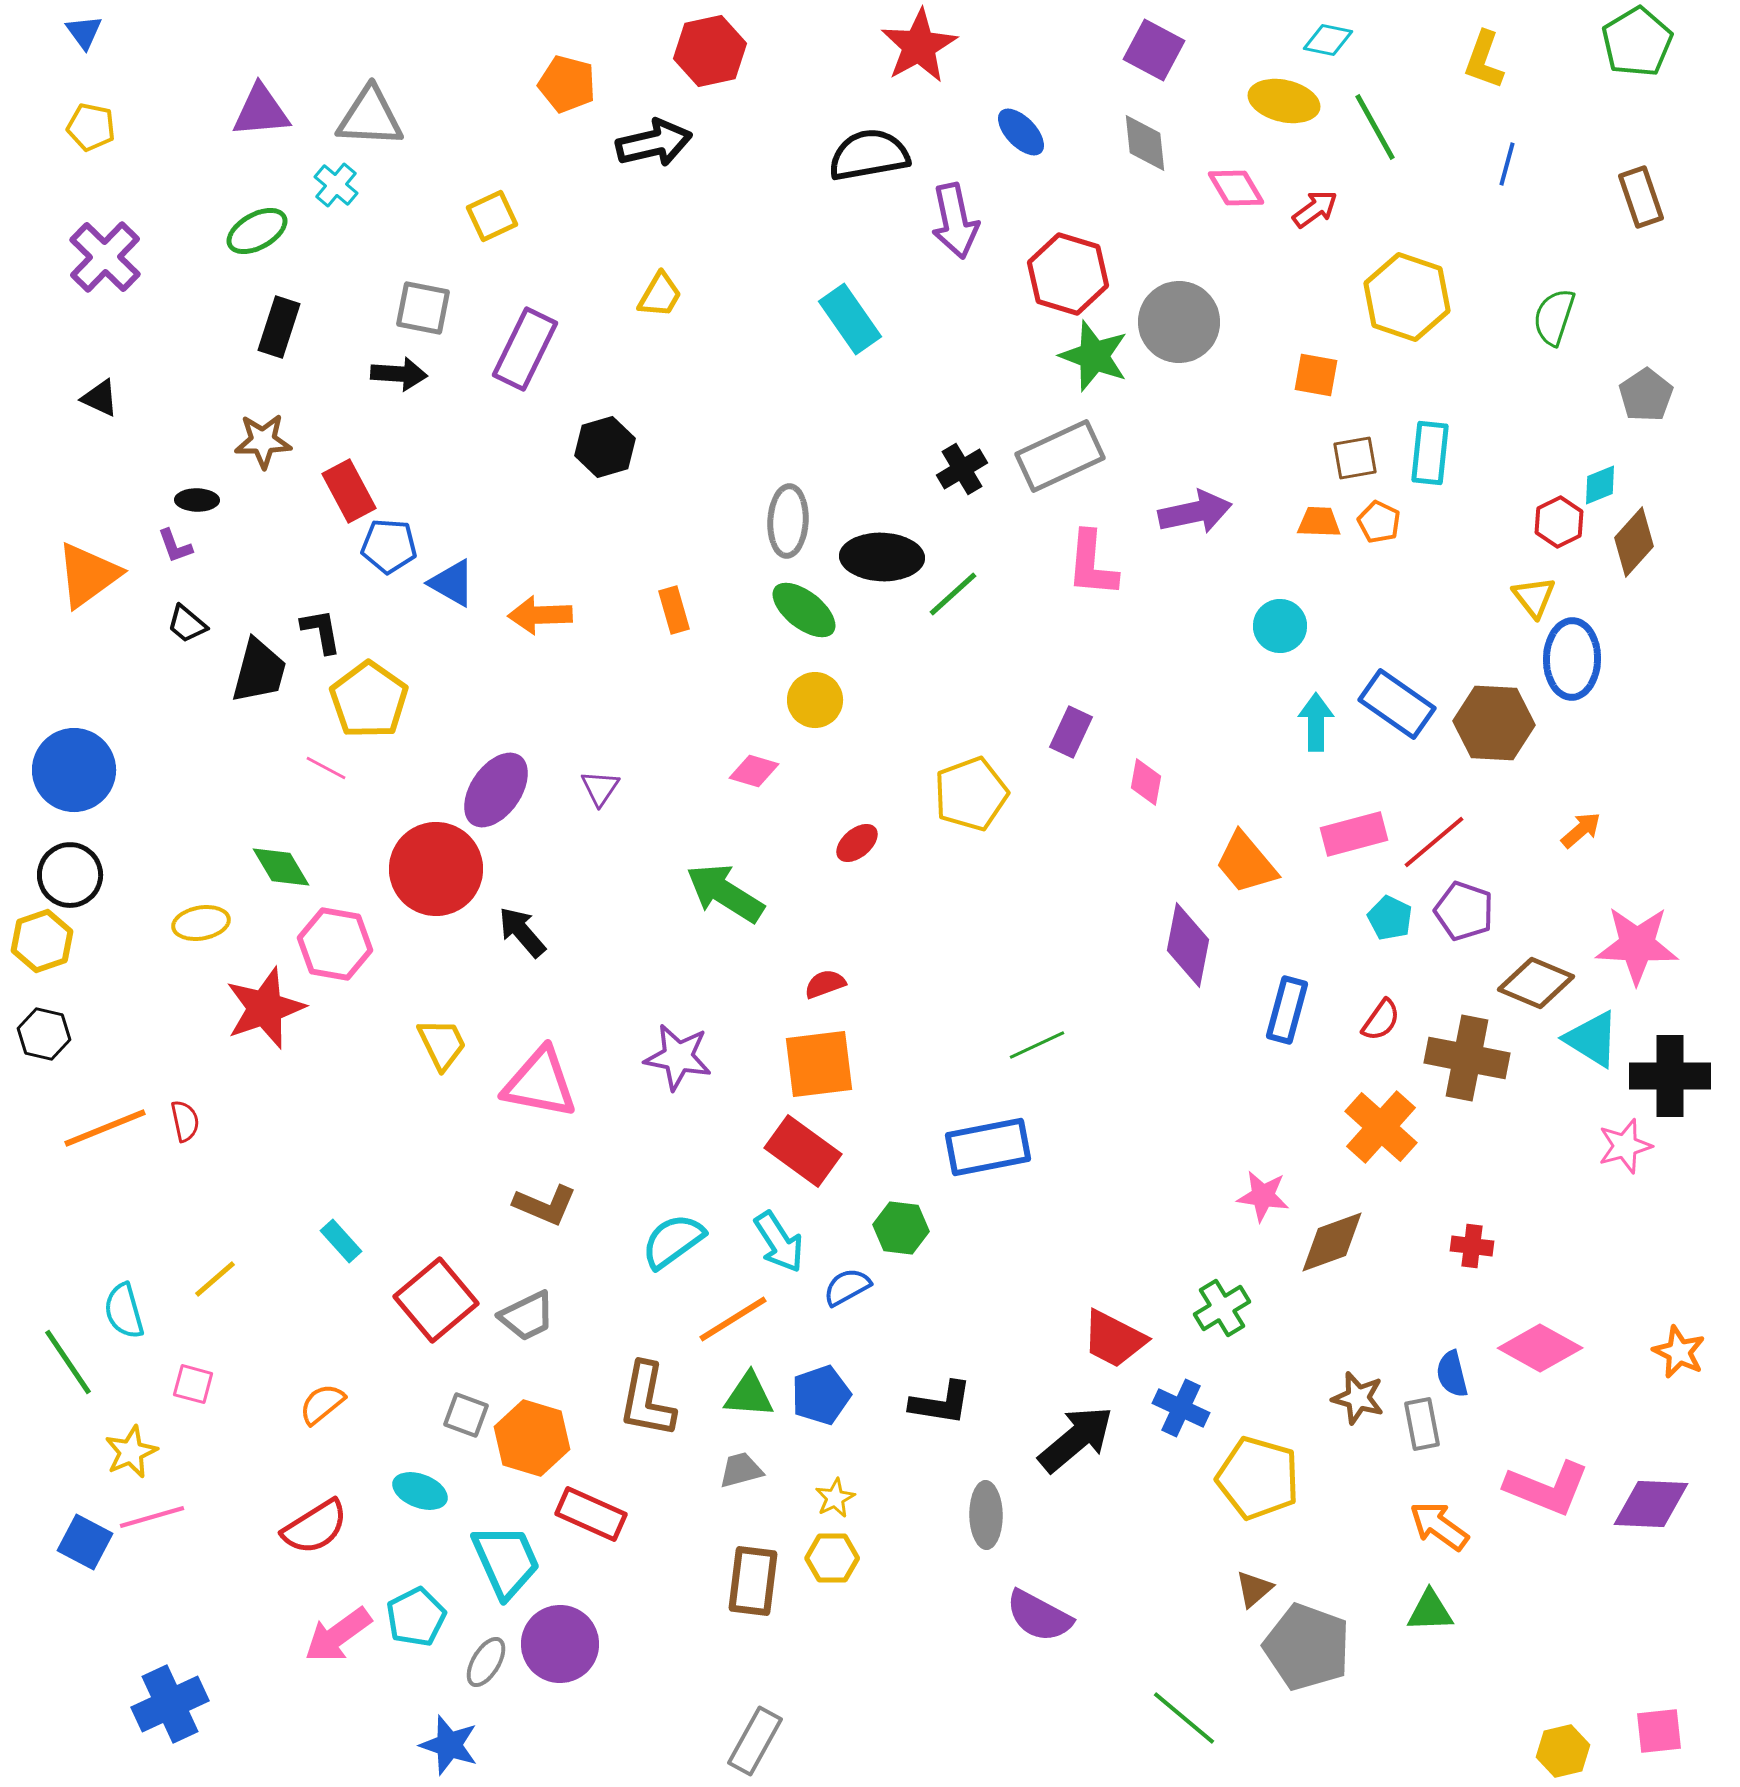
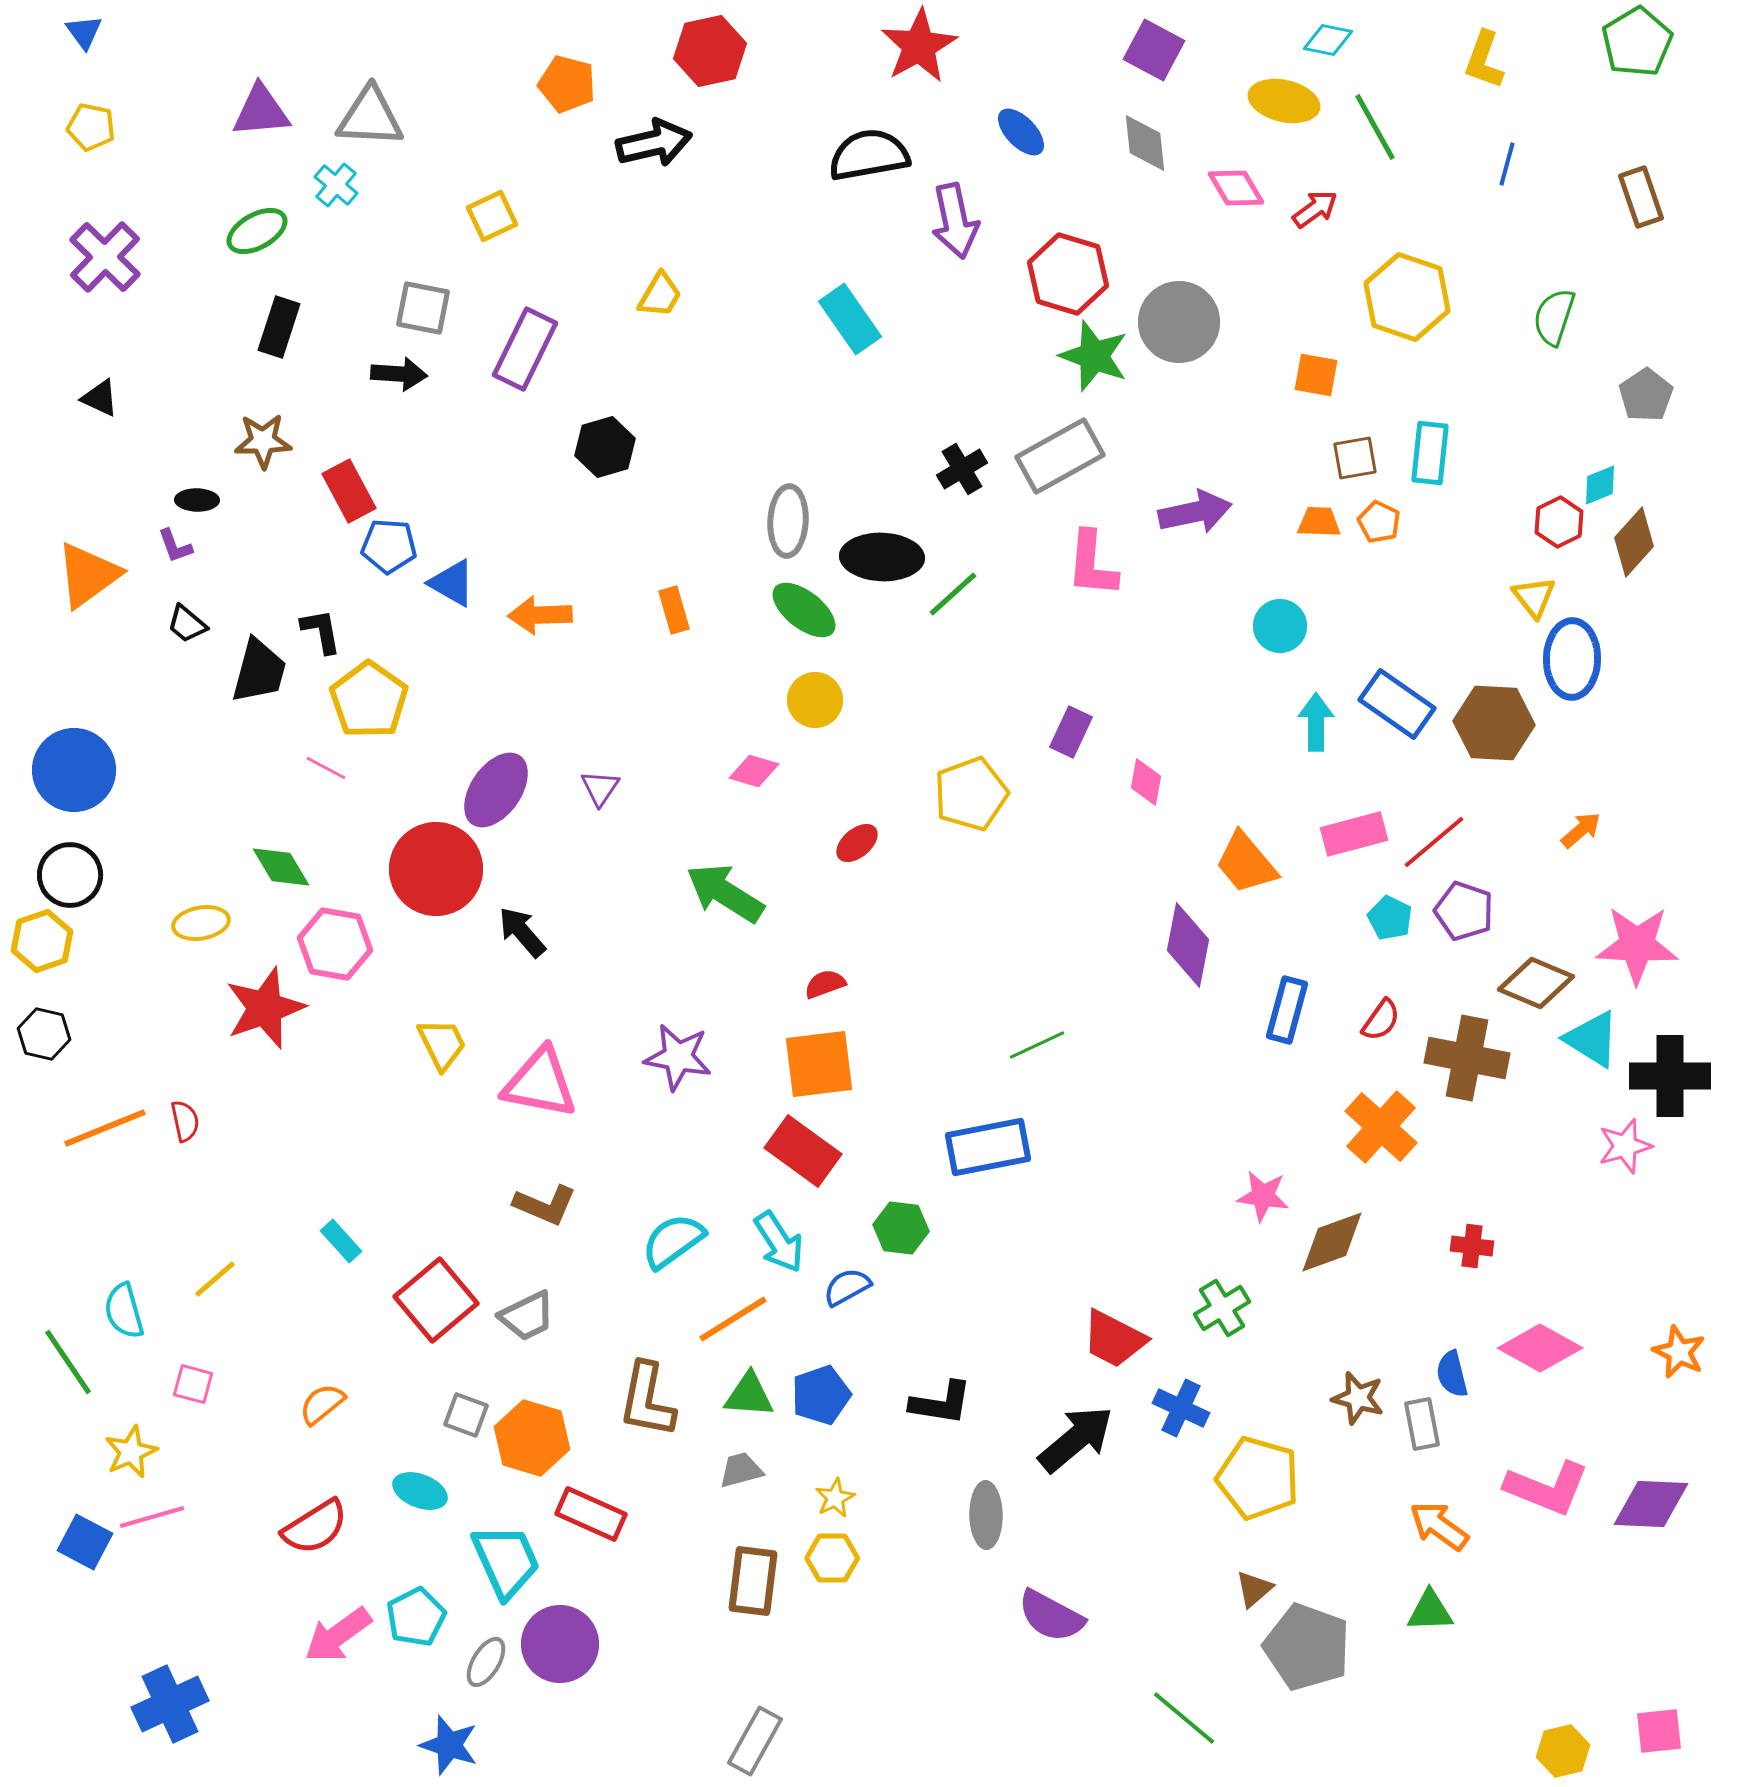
gray rectangle at (1060, 456): rotated 4 degrees counterclockwise
purple semicircle at (1039, 1616): moved 12 px right
